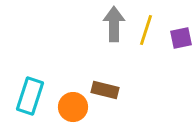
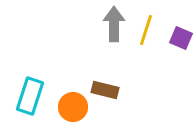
purple square: rotated 35 degrees clockwise
